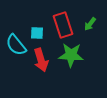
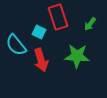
red rectangle: moved 5 px left, 8 px up
cyan square: moved 2 px right, 1 px up; rotated 24 degrees clockwise
green star: moved 6 px right, 1 px down
